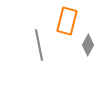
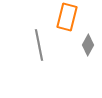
orange rectangle: moved 4 px up
